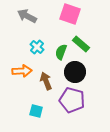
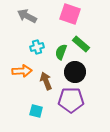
cyan cross: rotated 32 degrees clockwise
purple pentagon: moved 1 px left; rotated 15 degrees counterclockwise
